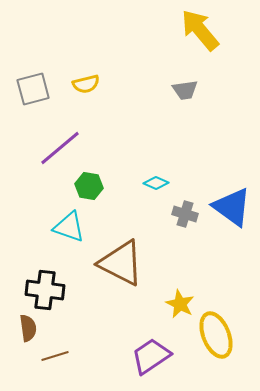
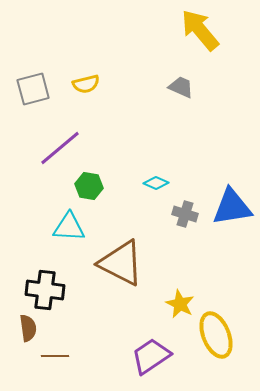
gray trapezoid: moved 4 px left, 3 px up; rotated 148 degrees counterclockwise
blue triangle: rotated 45 degrees counterclockwise
cyan triangle: rotated 16 degrees counterclockwise
brown line: rotated 16 degrees clockwise
